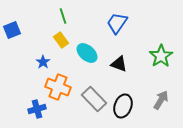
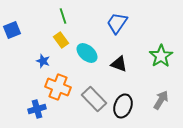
blue star: moved 1 px up; rotated 16 degrees counterclockwise
